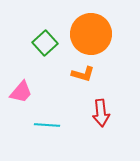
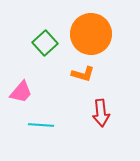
cyan line: moved 6 px left
